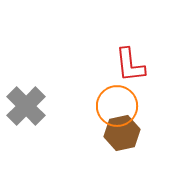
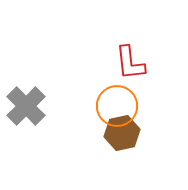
red L-shape: moved 2 px up
